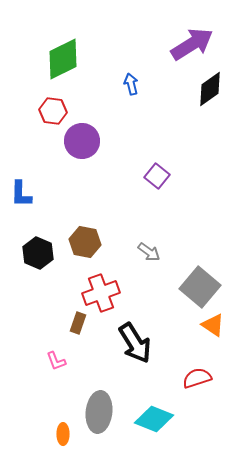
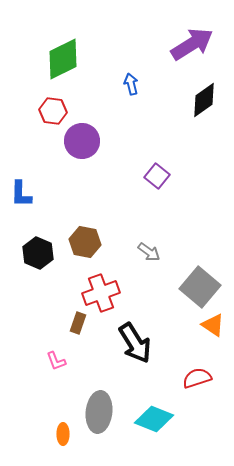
black diamond: moved 6 px left, 11 px down
